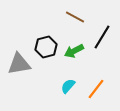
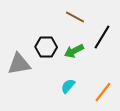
black hexagon: rotated 15 degrees clockwise
orange line: moved 7 px right, 3 px down
